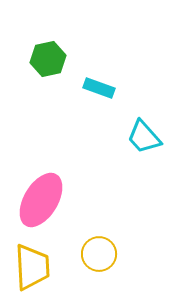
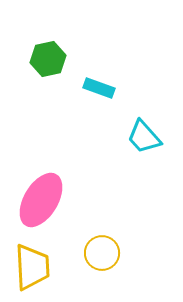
yellow circle: moved 3 px right, 1 px up
